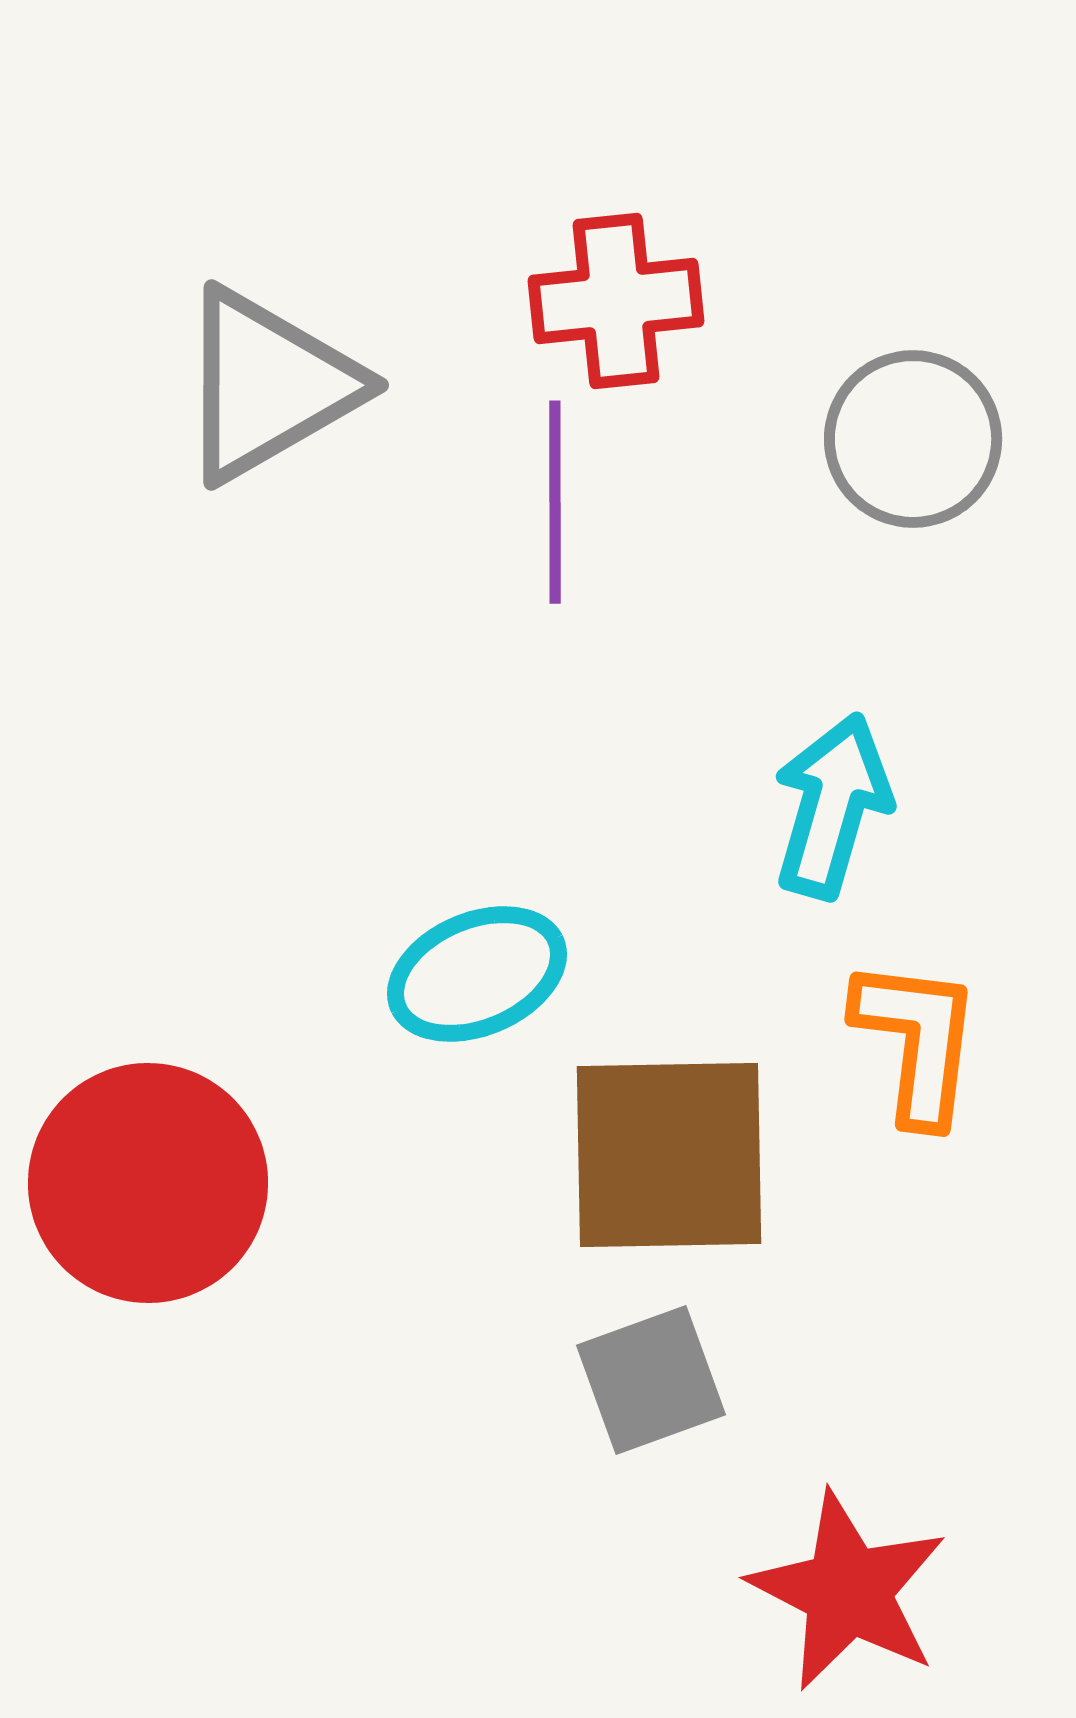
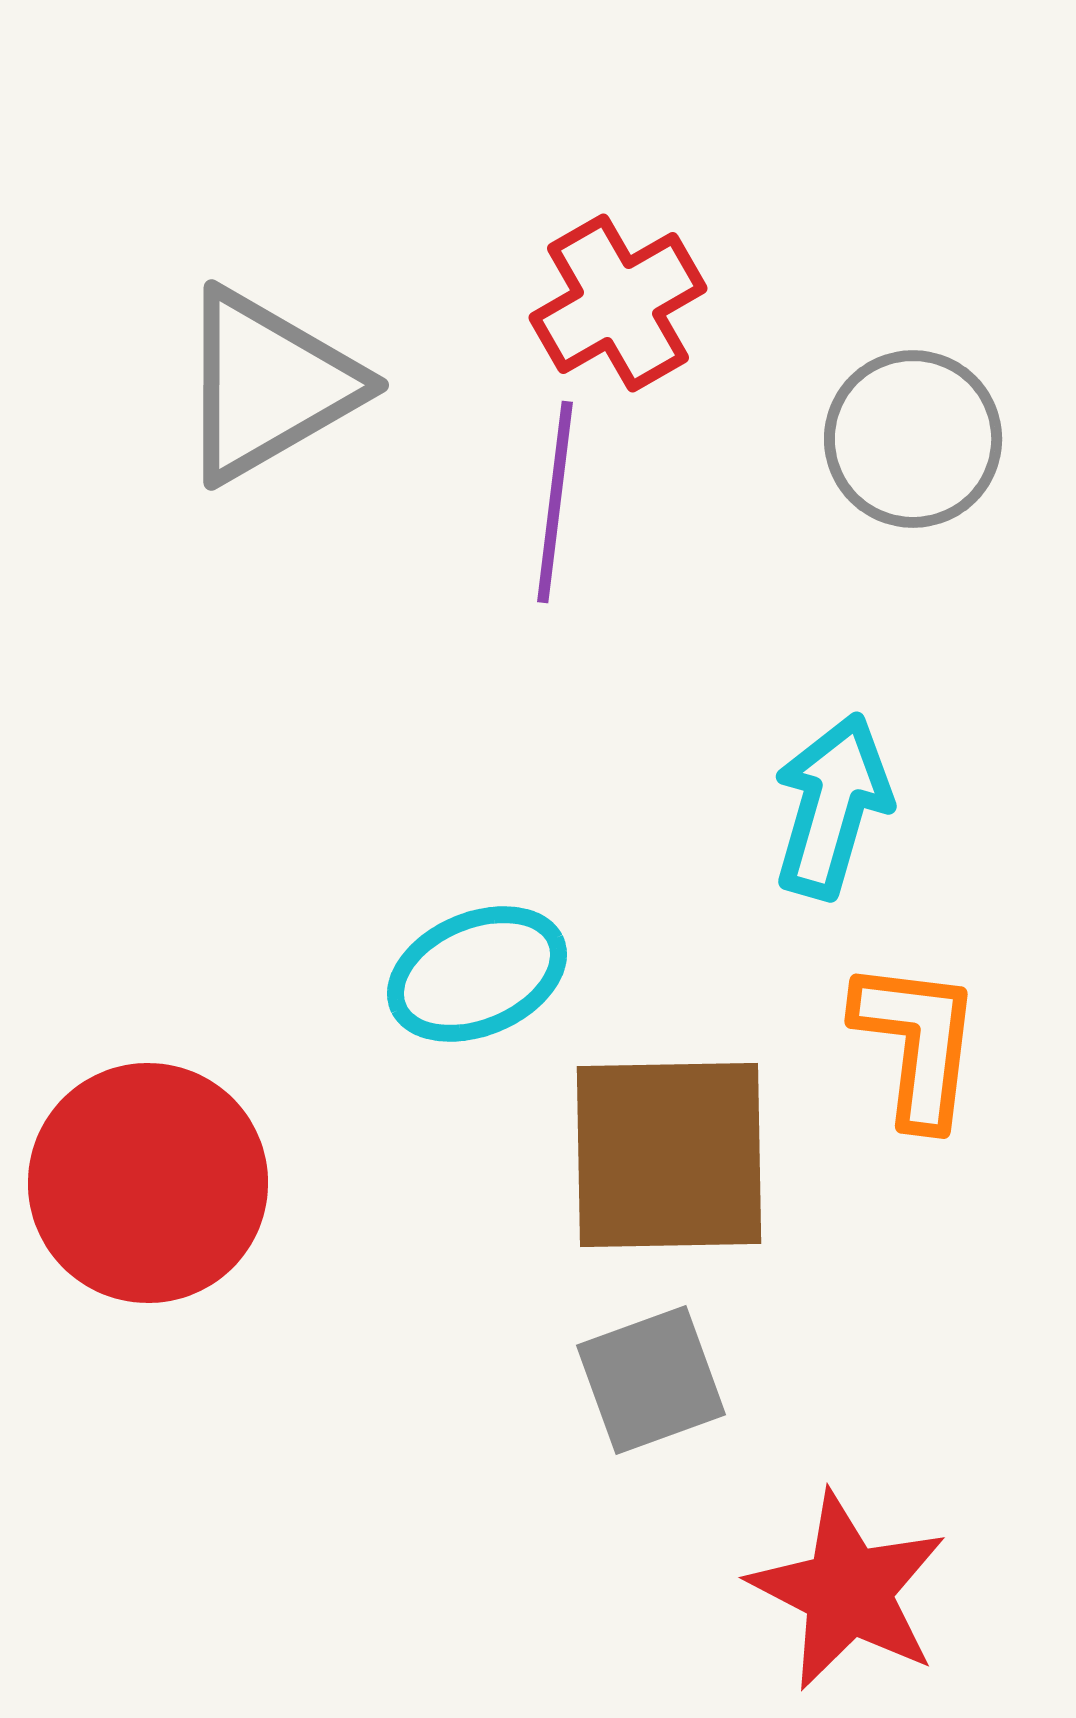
red cross: moved 2 px right, 2 px down; rotated 24 degrees counterclockwise
purple line: rotated 7 degrees clockwise
orange L-shape: moved 2 px down
